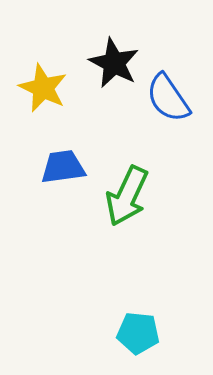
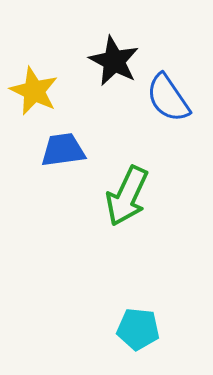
black star: moved 2 px up
yellow star: moved 9 px left, 3 px down
blue trapezoid: moved 17 px up
cyan pentagon: moved 4 px up
